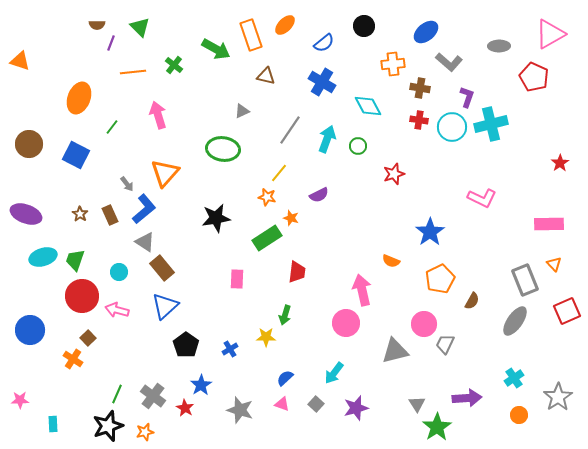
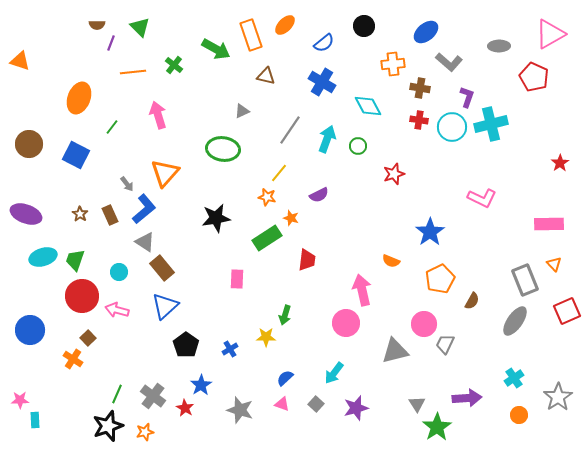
red trapezoid at (297, 272): moved 10 px right, 12 px up
cyan rectangle at (53, 424): moved 18 px left, 4 px up
